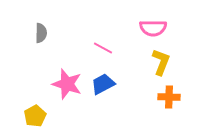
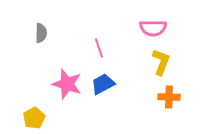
pink line: moved 4 px left; rotated 42 degrees clockwise
yellow pentagon: moved 1 px left, 2 px down
